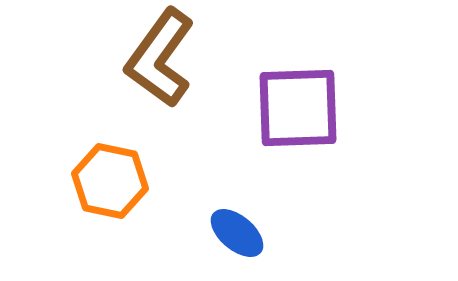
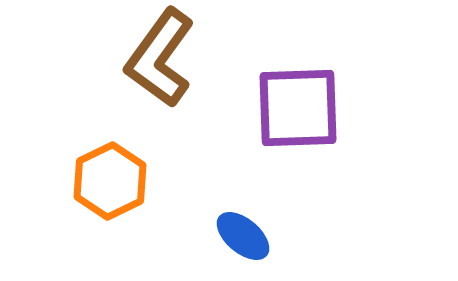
orange hexagon: rotated 22 degrees clockwise
blue ellipse: moved 6 px right, 3 px down
